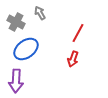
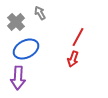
gray cross: rotated 18 degrees clockwise
red line: moved 4 px down
blue ellipse: rotated 10 degrees clockwise
purple arrow: moved 2 px right, 3 px up
